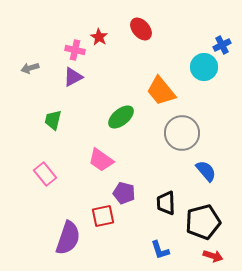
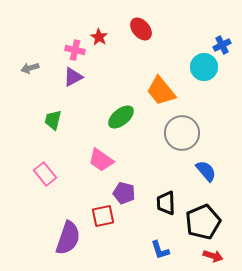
black pentagon: rotated 8 degrees counterclockwise
